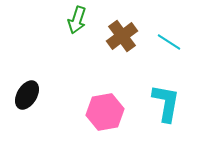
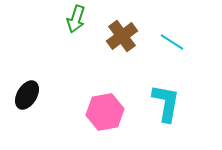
green arrow: moved 1 px left, 1 px up
cyan line: moved 3 px right
